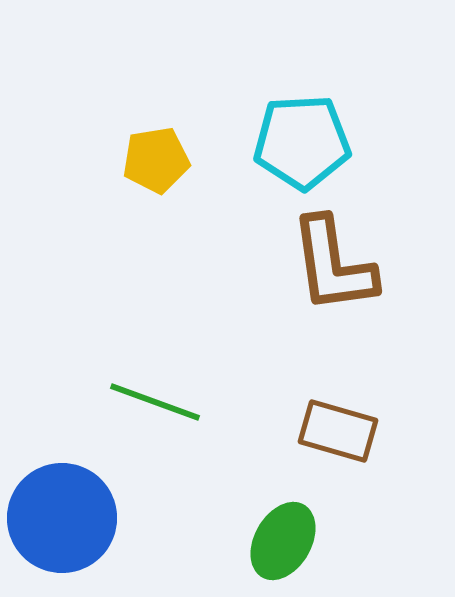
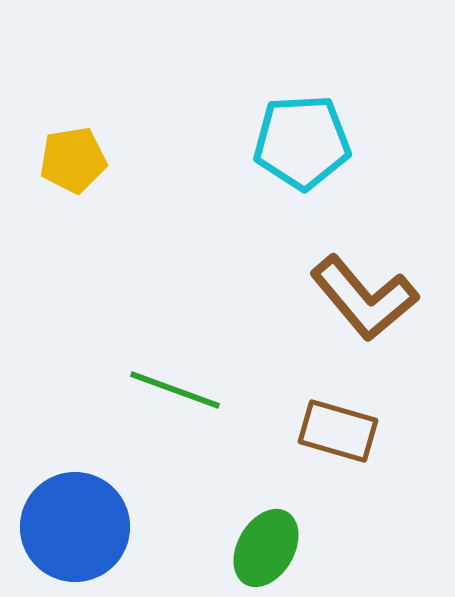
yellow pentagon: moved 83 px left
brown L-shape: moved 31 px right, 33 px down; rotated 32 degrees counterclockwise
green line: moved 20 px right, 12 px up
blue circle: moved 13 px right, 9 px down
green ellipse: moved 17 px left, 7 px down
